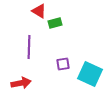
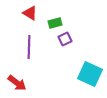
red triangle: moved 9 px left, 2 px down
purple square: moved 2 px right, 25 px up; rotated 16 degrees counterclockwise
red arrow: moved 4 px left; rotated 48 degrees clockwise
